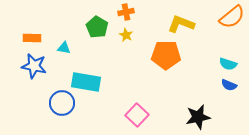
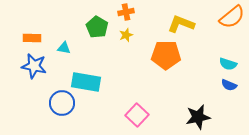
yellow star: rotated 24 degrees clockwise
